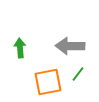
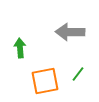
gray arrow: moved 14 px up
orange square: moved 3 px left, 1 px up
